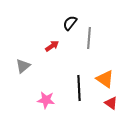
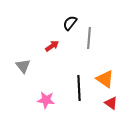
gray triangle: rotated 28 degrees counterclockwise
